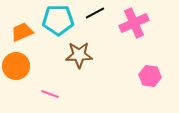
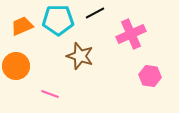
pink cross: moved 3 px left, 11 px down
orange trapezoid: moved 6 px up
brown star: moved 1 px right, 1 px down; rotated 20 degrees clockwise
